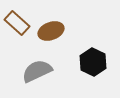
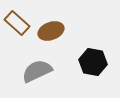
black hexagon: rotated 16 degrees counterclockwise
